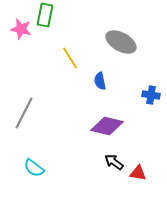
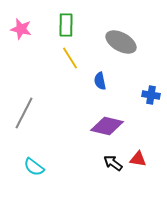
green rectangle: moved 21 px right, 10 px down; rotated 10 degrees counterclockwise
black arrow: moved 1 px left, 1 px down
cyan semicircle: moved 1 px up
red triangle: moved 14 px up
